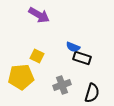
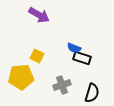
blue semicircle: moved 1 px right, 1 px down
